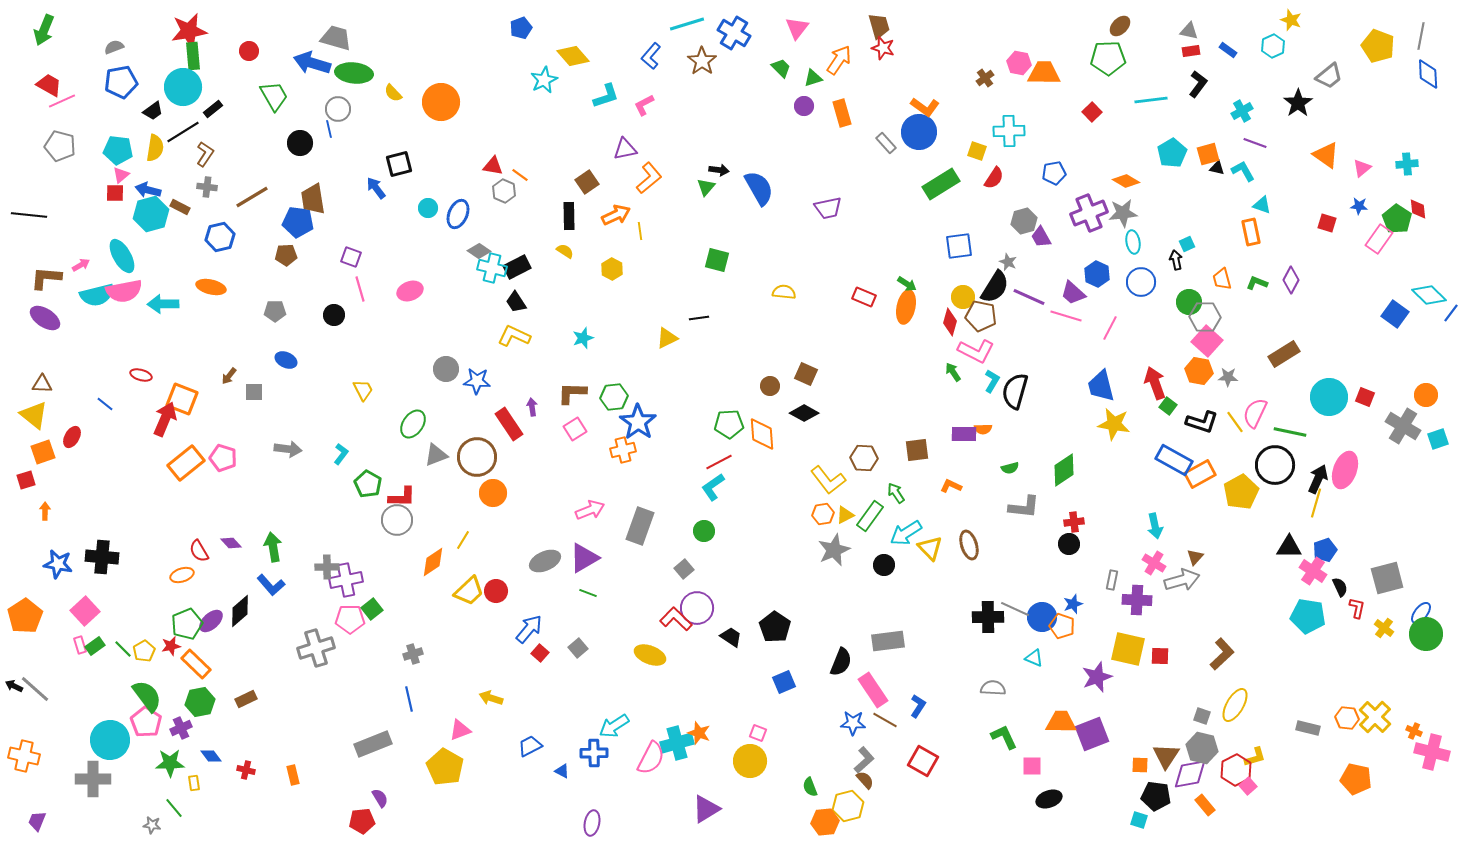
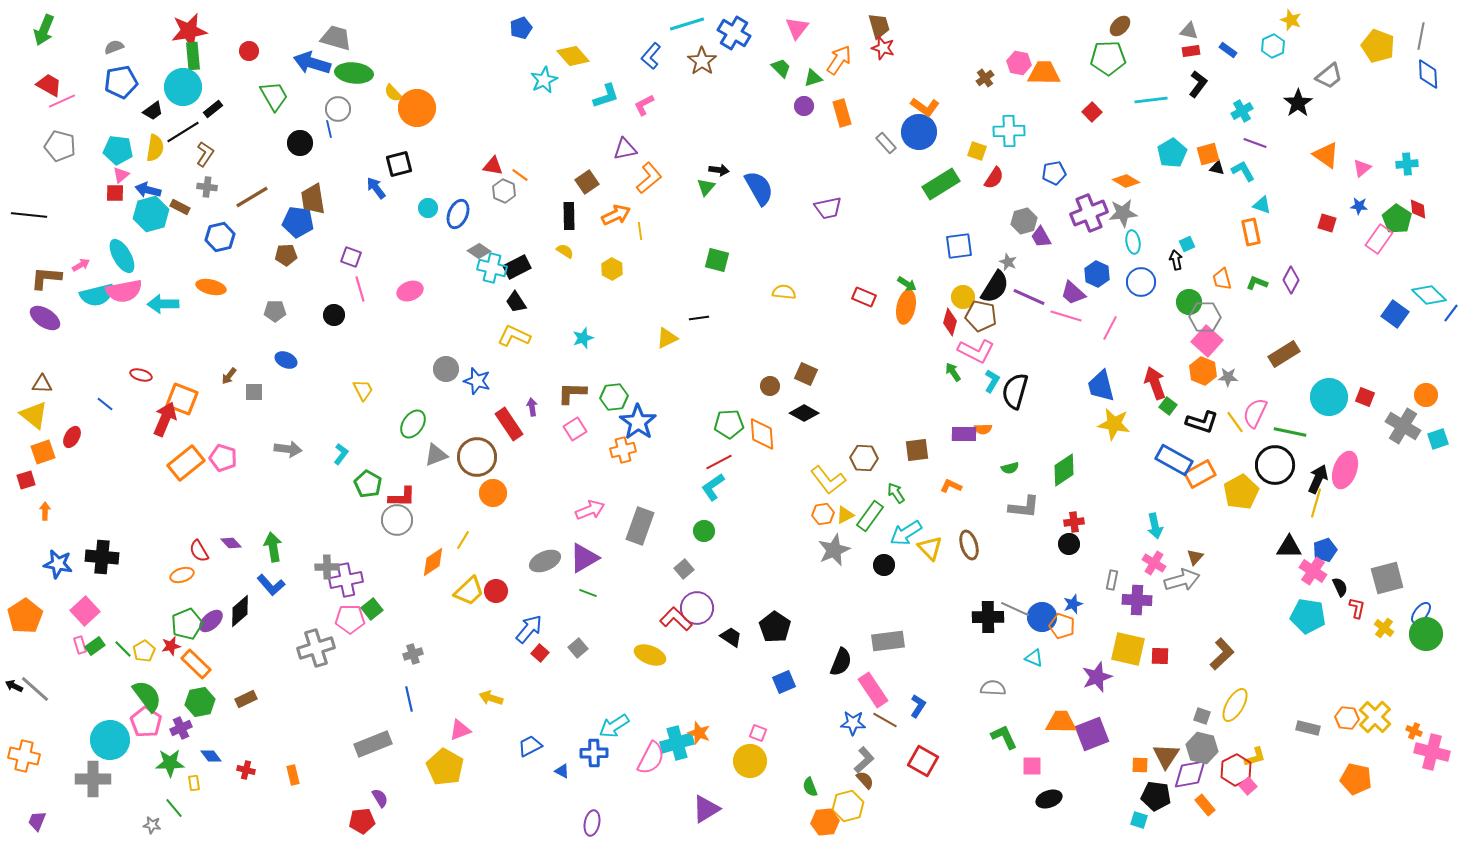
orange circle at (441, 102): moved 24 px left, 6 px down
orange hexagon at (1199, 371): moved 4 px right; rotated 12 degrees clockwise
blue star at (477, 381): rotated 12 degrees clockwise
